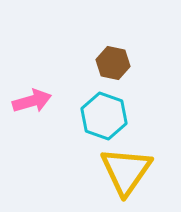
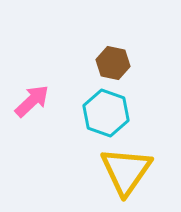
pink arrow: rotated 27 degrees counterclockwise
cyan hexagon: moved 2 px right, 3 px up
